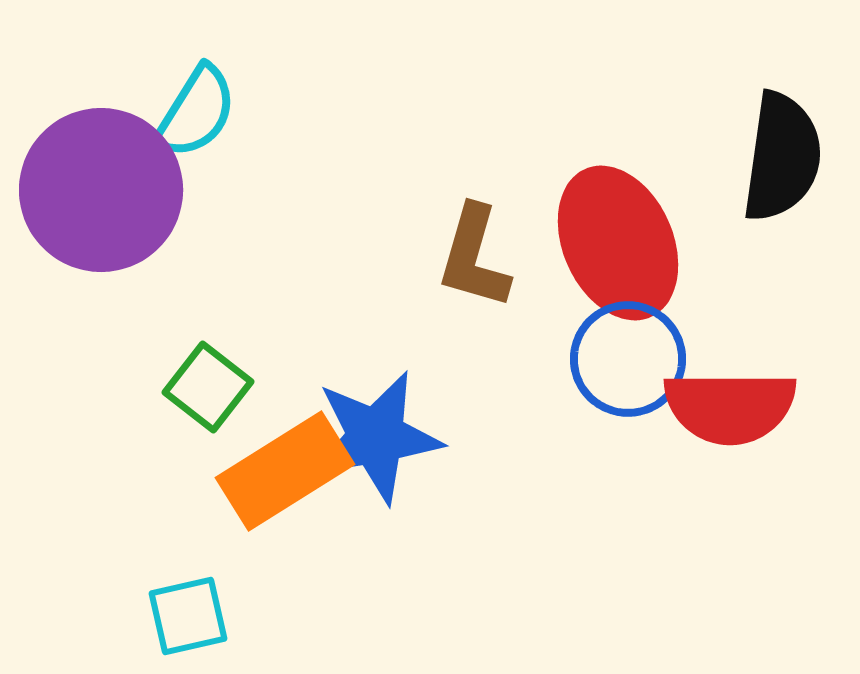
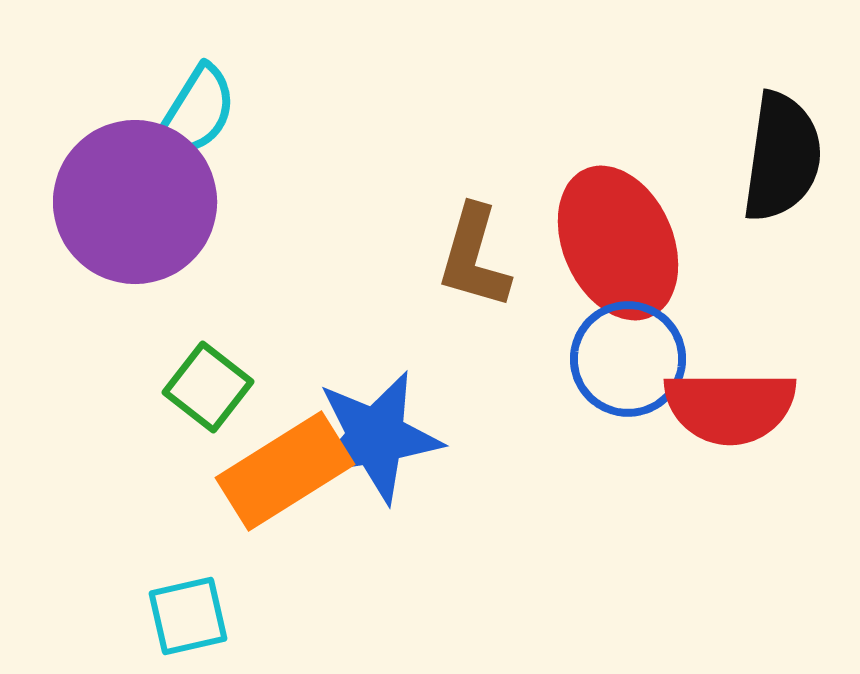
purple circle: moved 34 px right, 12 px down
